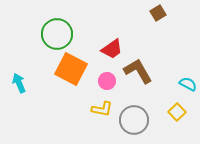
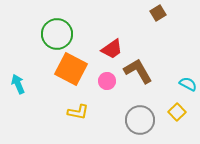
cyan arrow: moved 1 px left, 1 px down
yellow L-shape: moved 24 px left, 3 px down
gray circle: moved 6 px right
